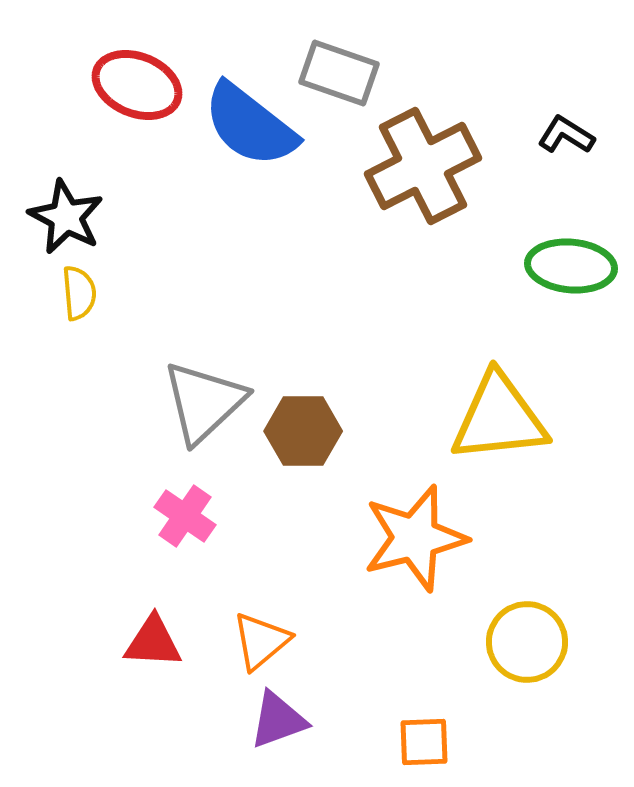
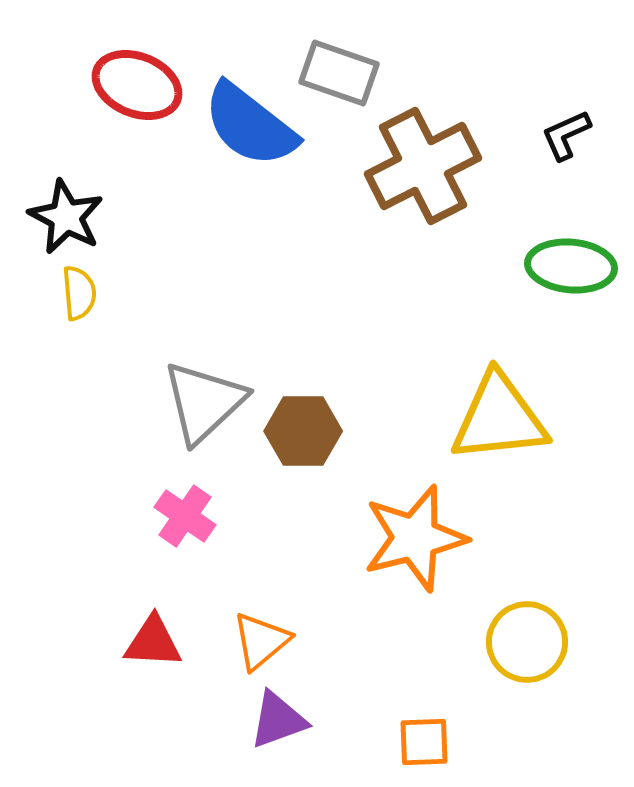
black L-shape: rotated 56 degrees counterclockwise
